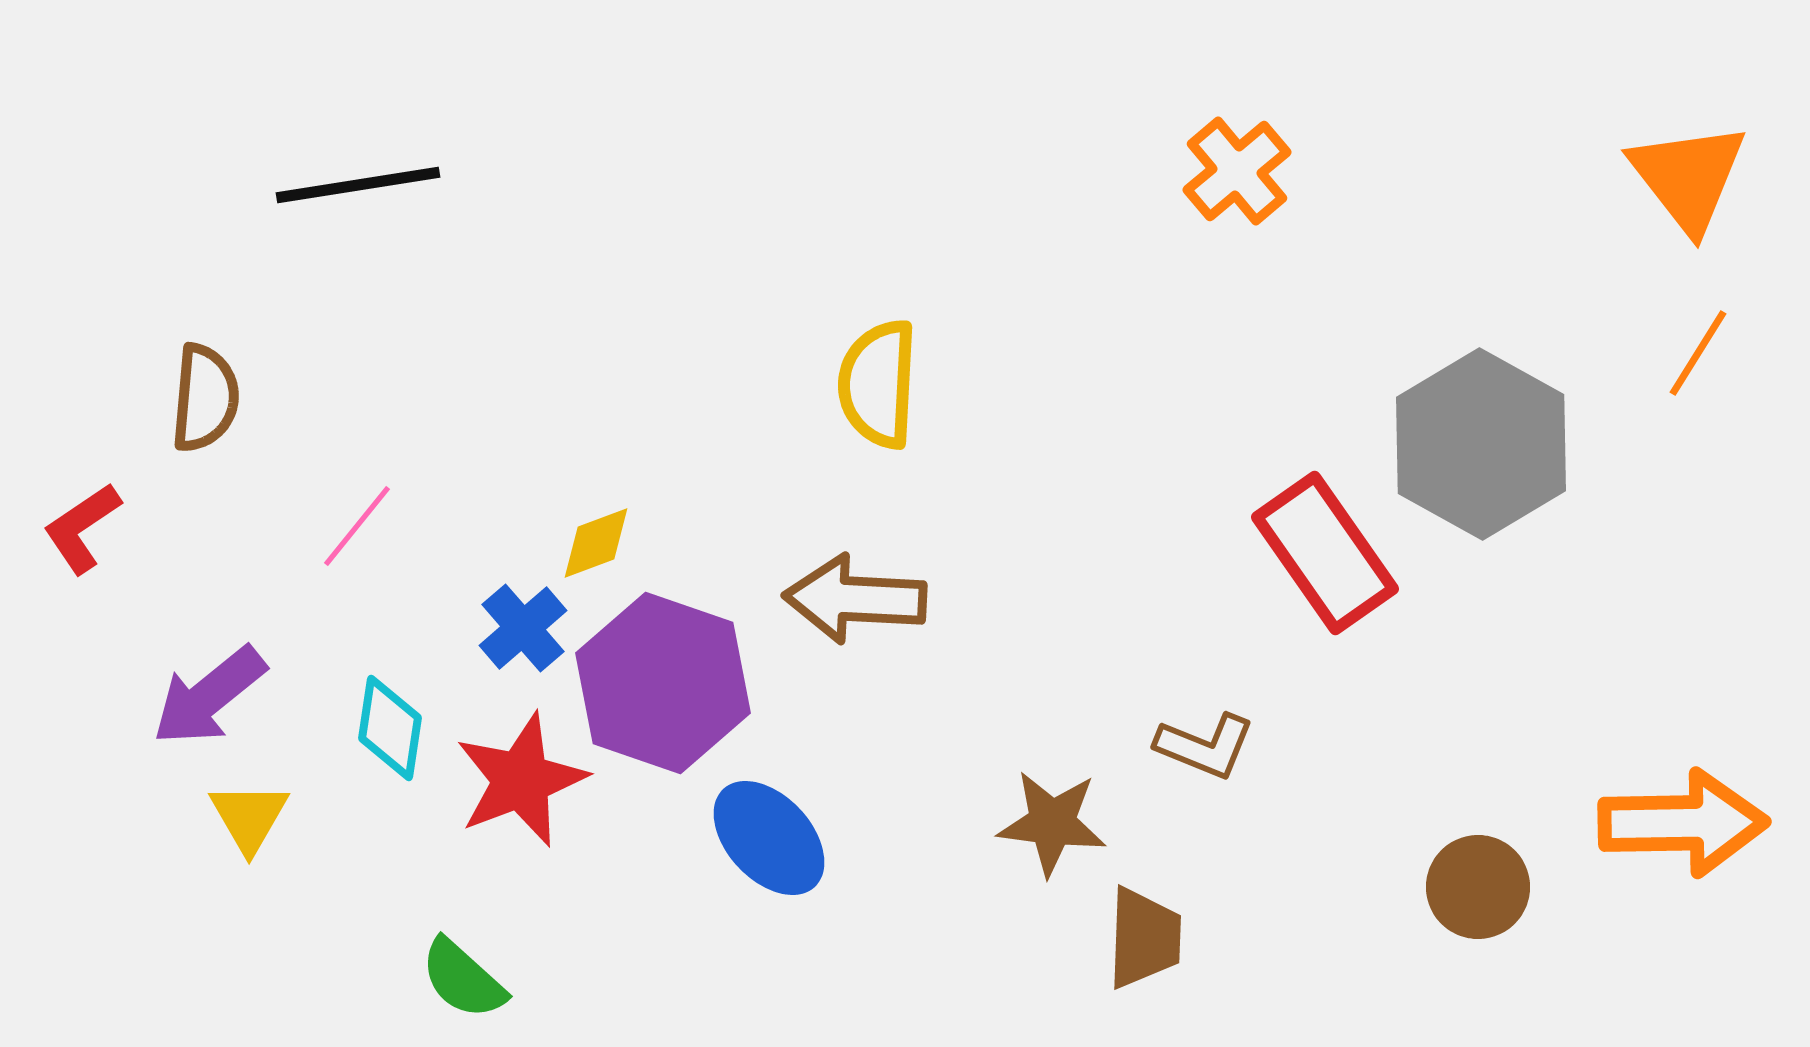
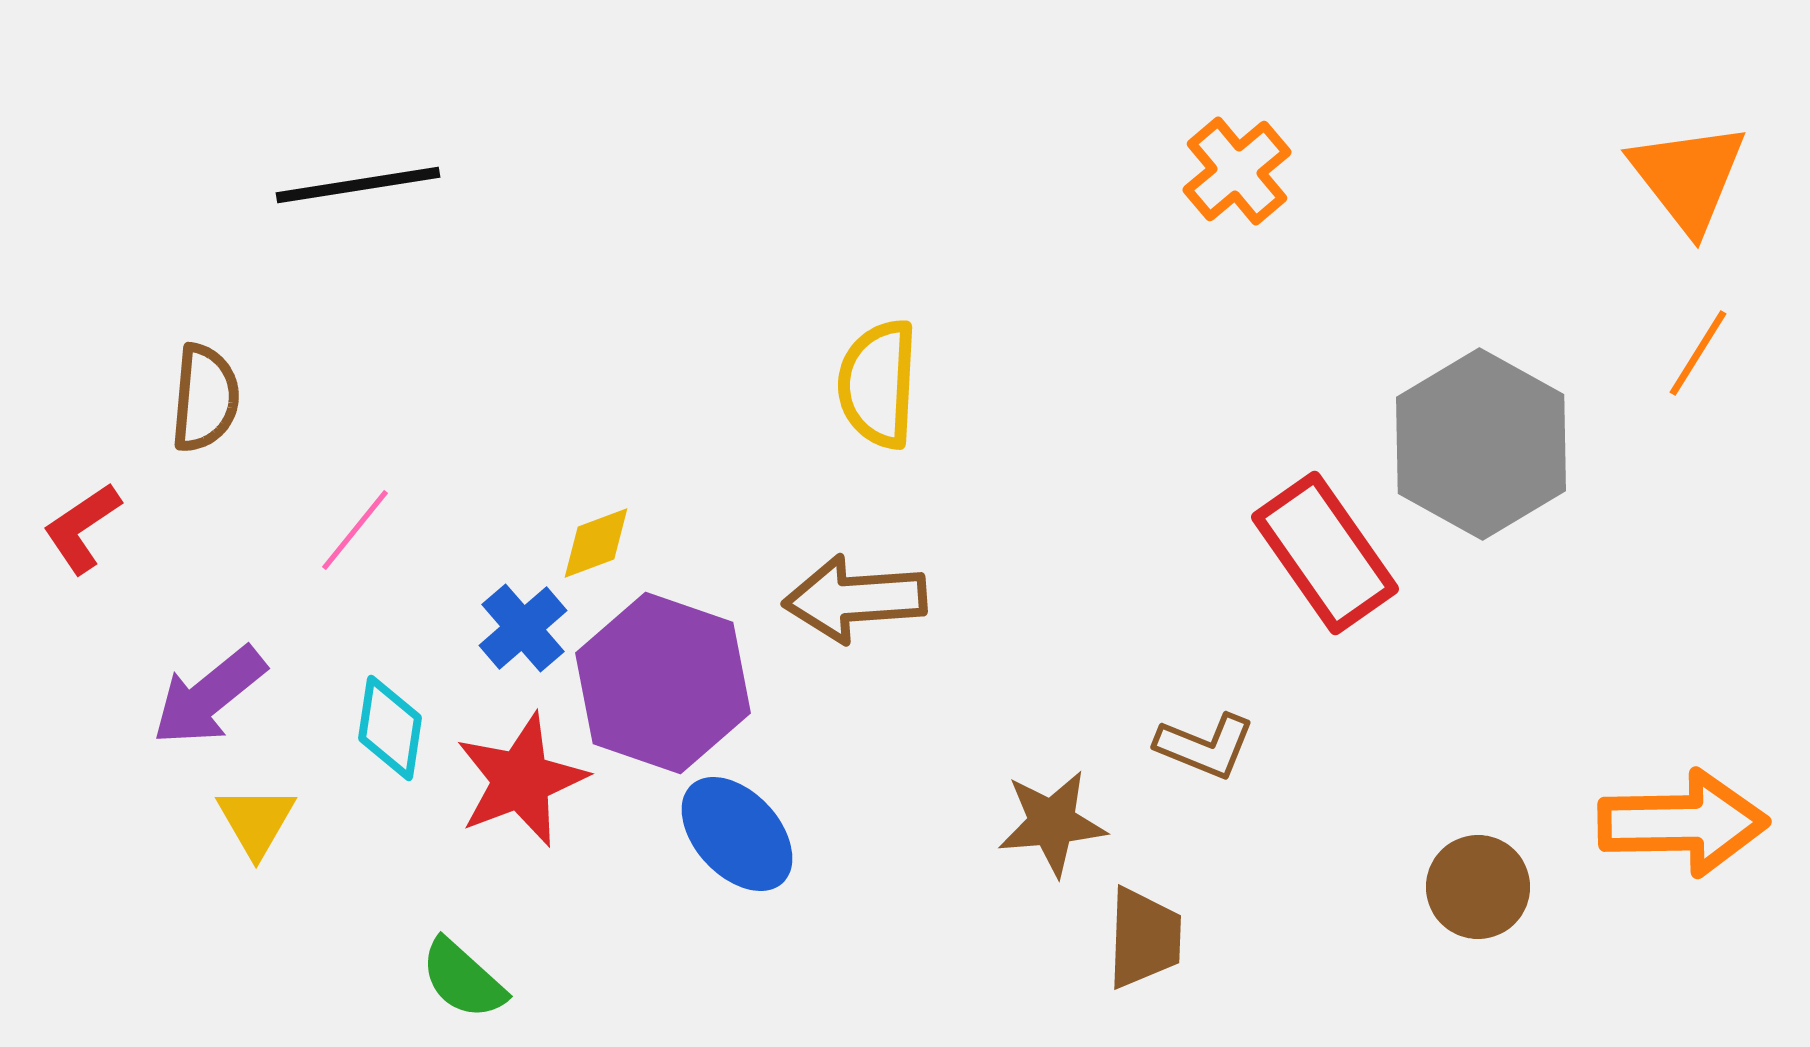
pink line: moved 2 px left, 4 px down
brown arrow: rotated 7 degrees counterclockwise
yellow triangle: moved 7 px right, 4 px down
brown star: rotated 12 degrees counterclockwise
blue ellipse: moved 32 px left, 4 px up
